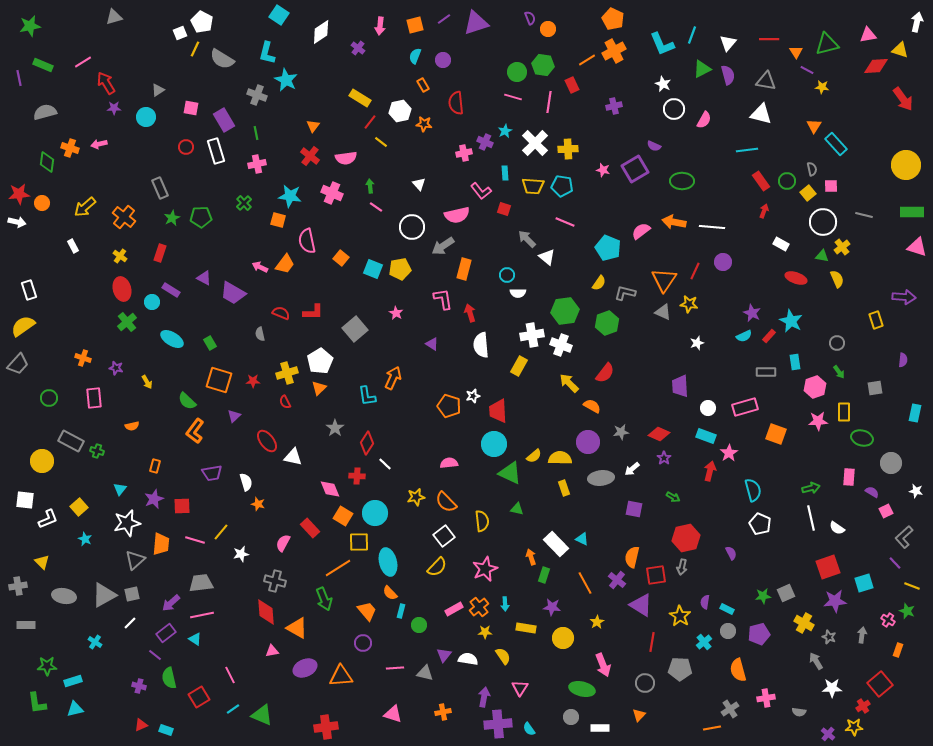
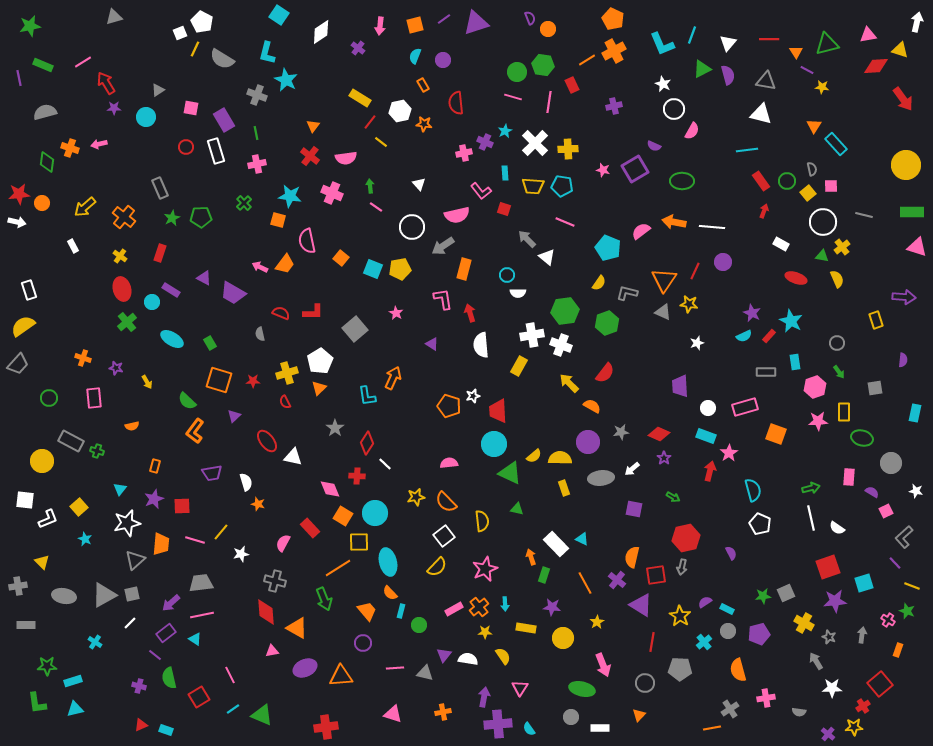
pink semicircle at (704, 120): moved 12 px left, 11 px down
gray L-shape at (625, 293): moved 2 px right
purple semicircle at (705, 602): rotated 48 degrees clockwise
